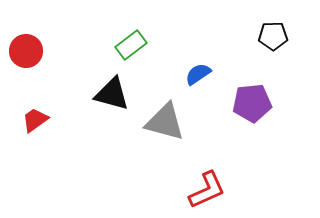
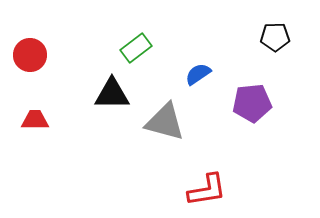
black pentagon: moved 2 px right, 1 px down
green rectangle: moved 5 px right, 3 px down
red circle: moved 4 px right, 4 px down
black triangle: rotated 15 degrees counterclockwise
red trapezoid: rotated 36 degrees clockwise
red L-shape: rotated 15 degrees clockwise
